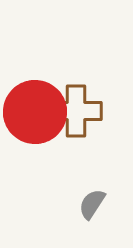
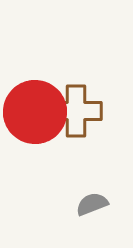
gray semicircle: rotated 36 degrees clockwise
